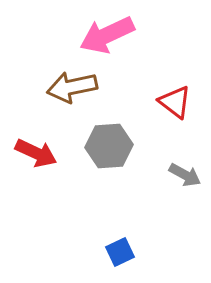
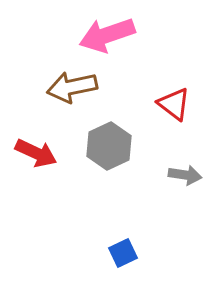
pink arrow: rotated 6 degrees clockwise
red triangle: moved 1 px left, 2 px down
gray hexagon: rotated 21 degrees counterclockwise
gray arrow: rotated 20 degrees counterclockwise
blue square: moved 3 px right, 1 px down
